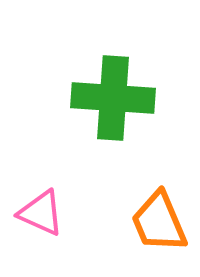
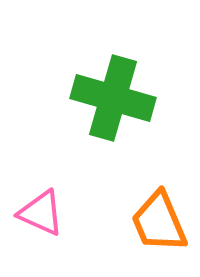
green cross: rotated 12 degrees clockwise
